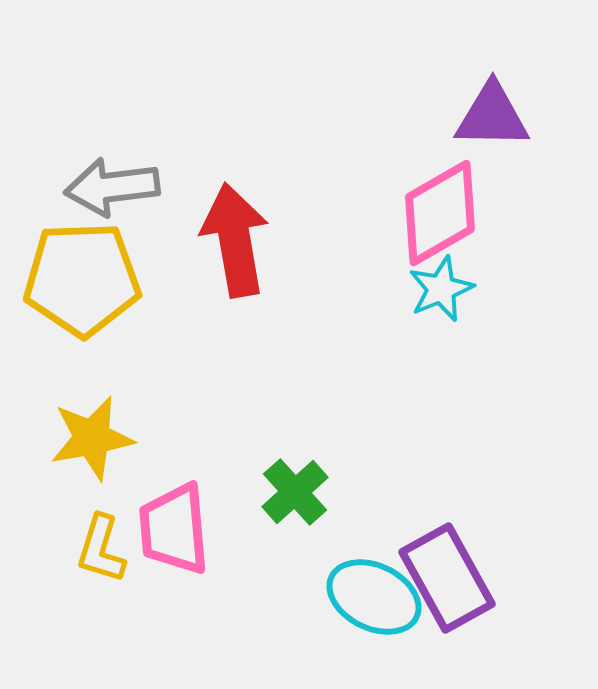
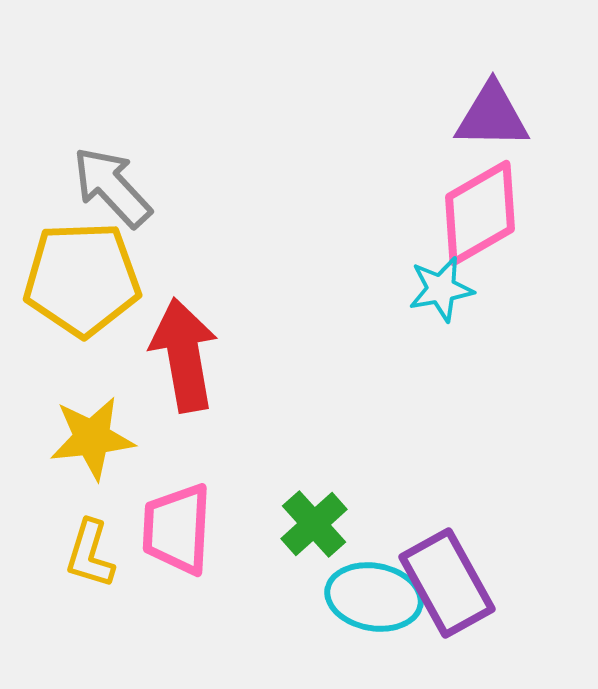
gray arrow: rotated 54 degrees clockwise
pink diamond: moved 40 px right
red arrow: moved 51 px left, 115 px down
cyan star: rotated 12 degrees clockwise
yellow star: rotated 4 degrees clockwise
green cross: moved 19 px right, 32 px down
pink trapezoid: moved 3 px right; rotated 8 degrees clockwise
yellow L-shape: moved 11 px left, 5 px down
purple rectangle: moved 5 px down
cyan ellipse: rotated 16 degrees counterclockwise
